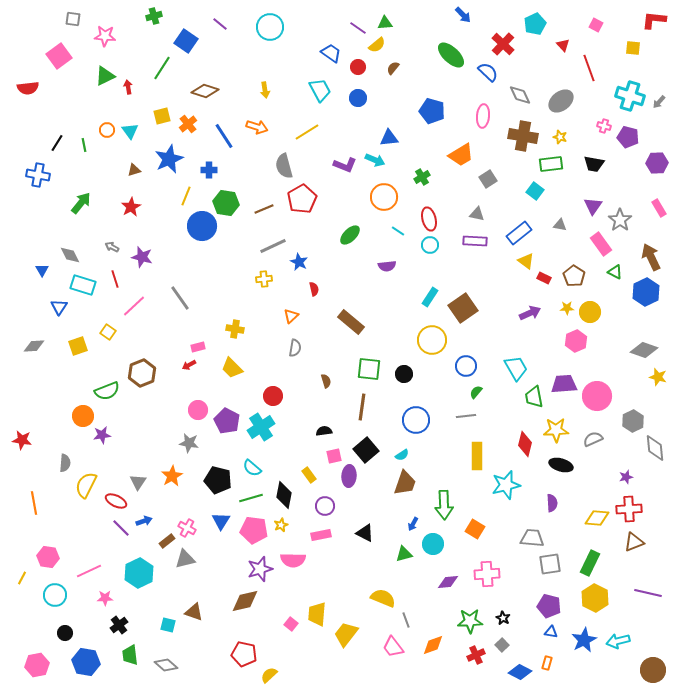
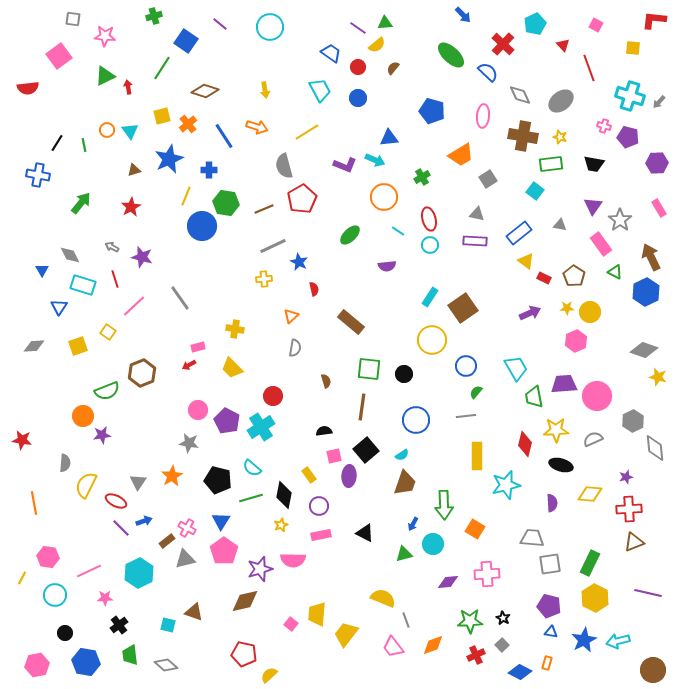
purple circle at (325, 506): moved 6 px left
yellow diamond at (597, 518): moved 7 px left, 24 px up
pink pentagon at (254, 530): moved 30 px left, 21 px down; rotated 28 degrees clockwise
